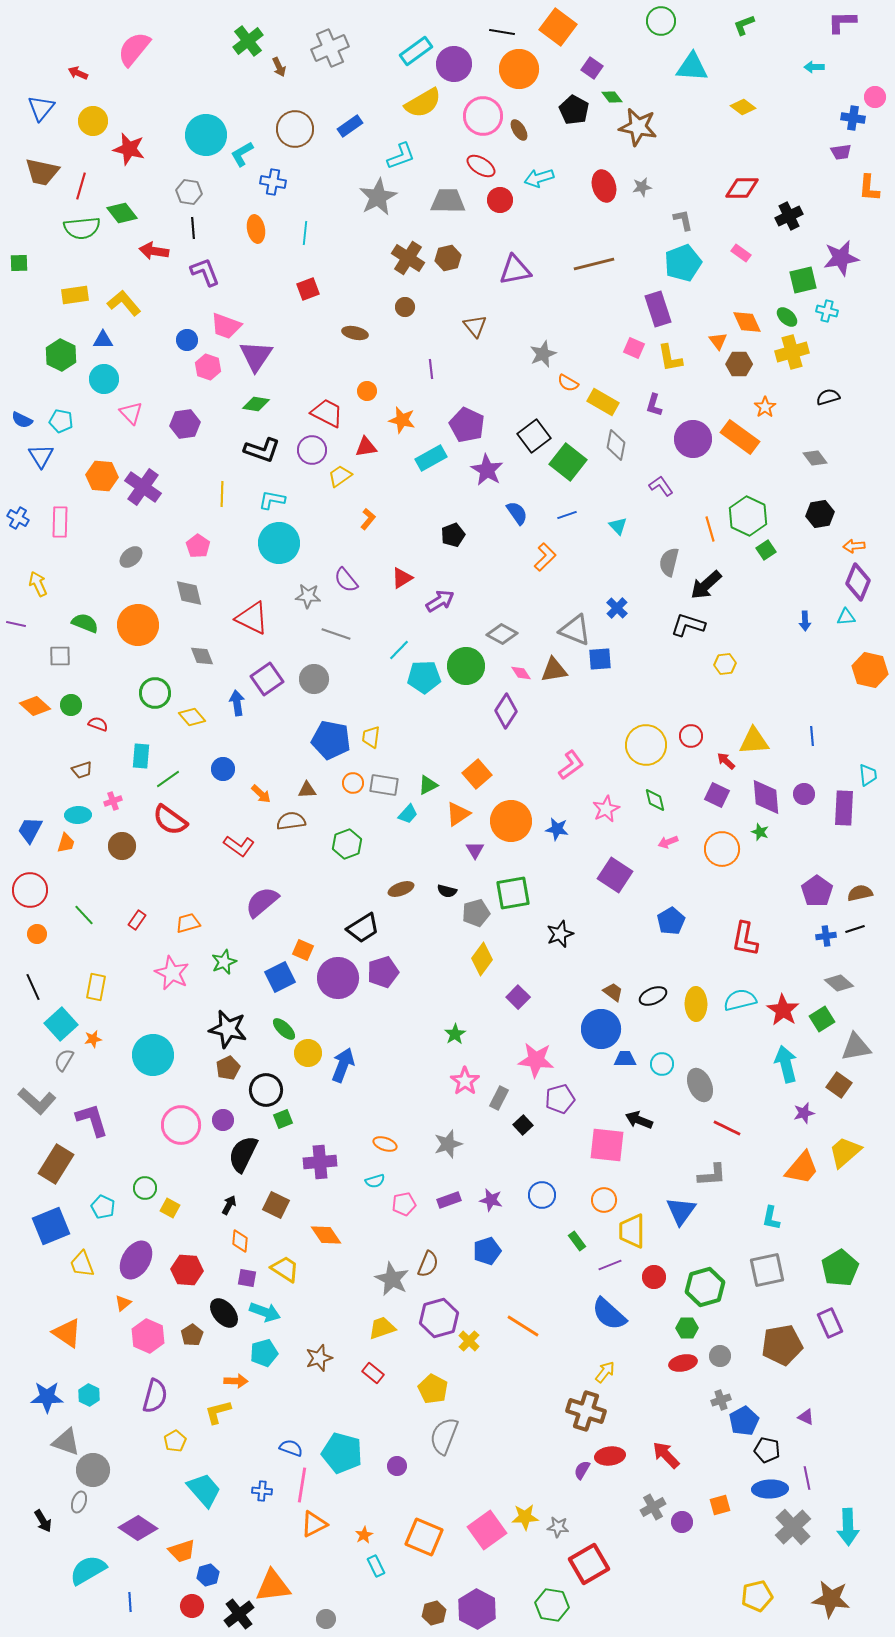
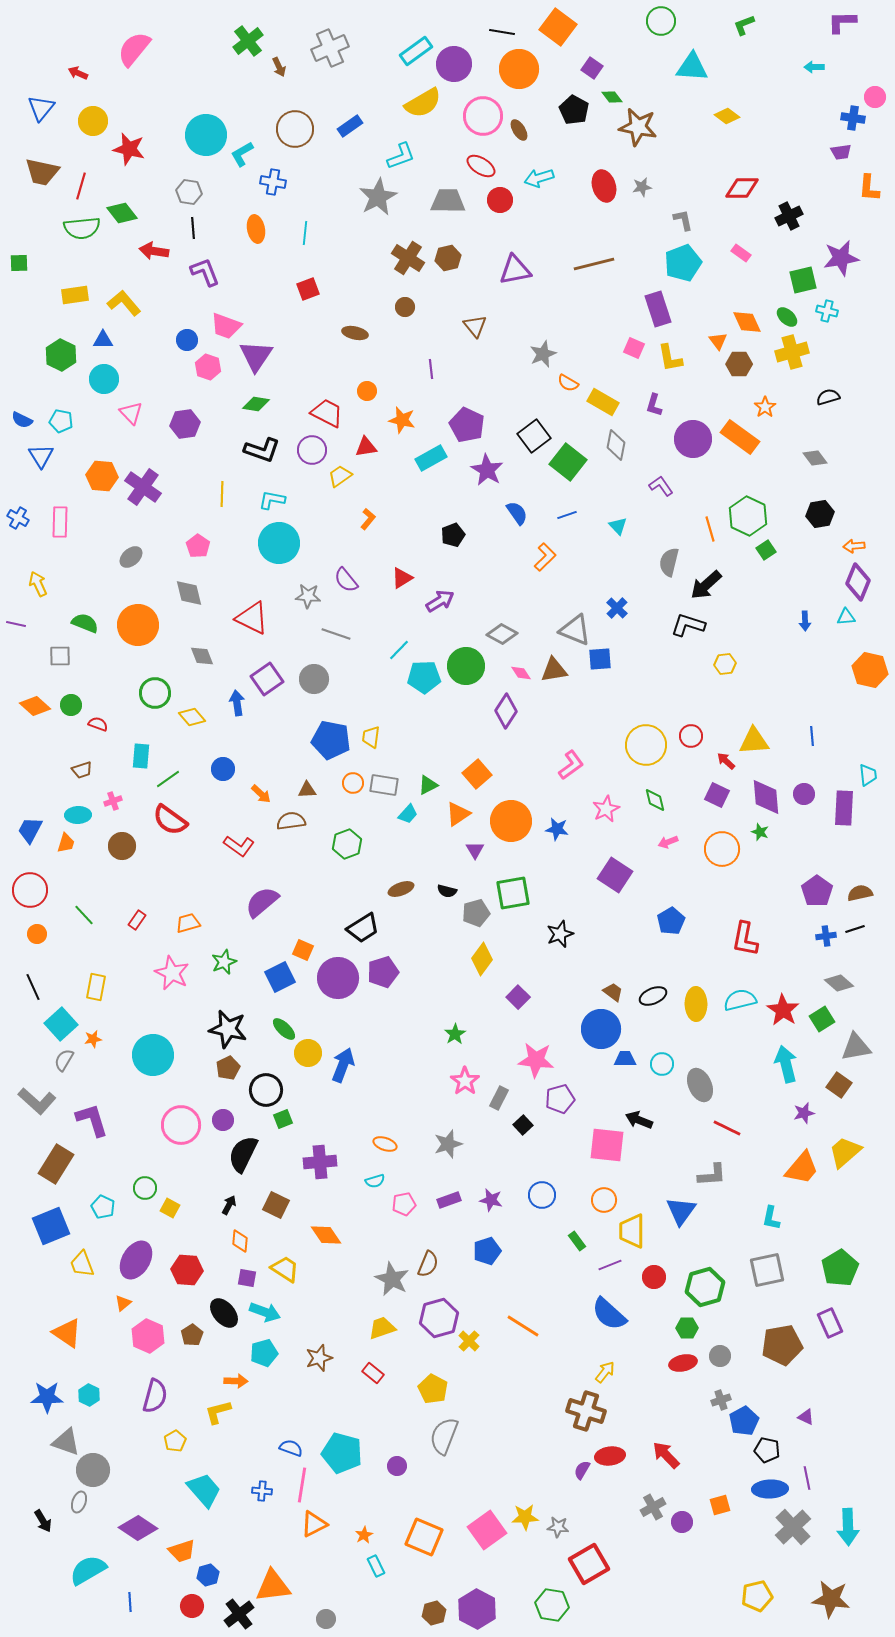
yellow diamond at (743, 107): moved 16 px left, 9 px down
